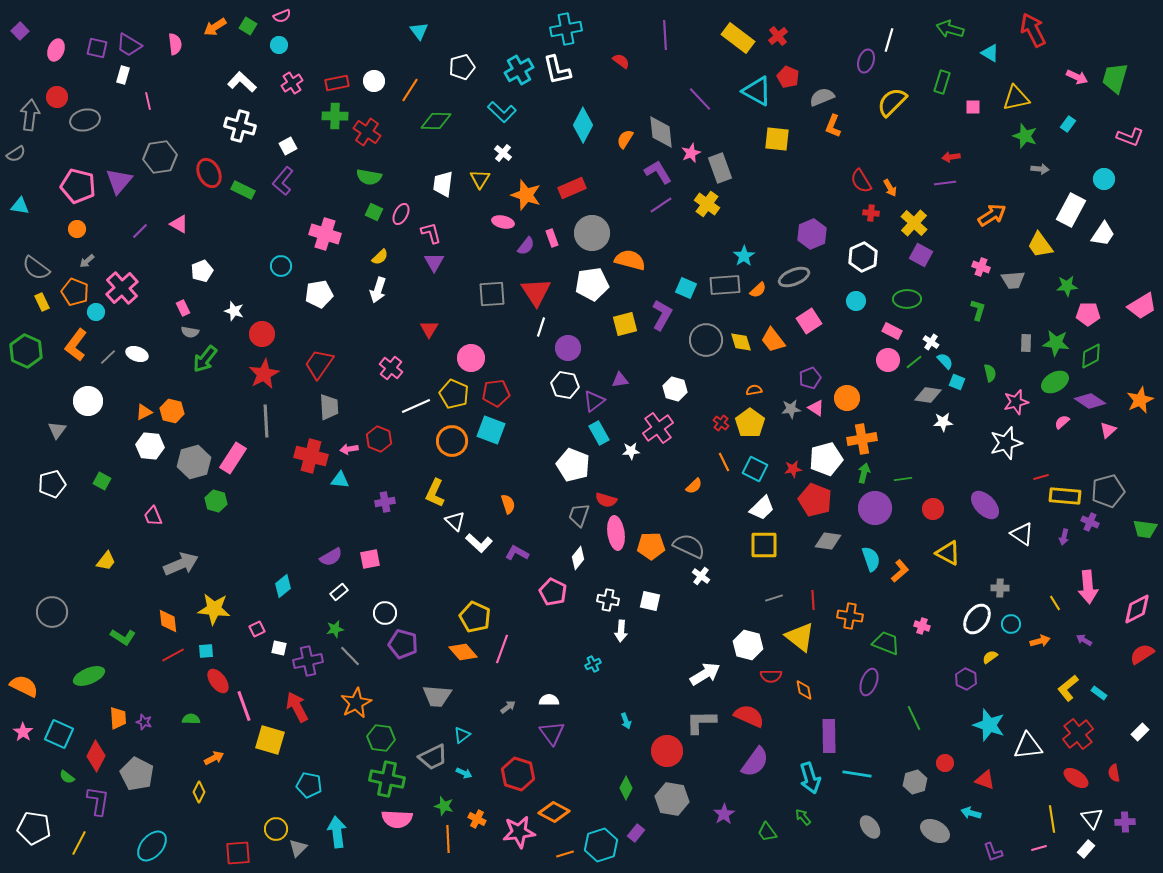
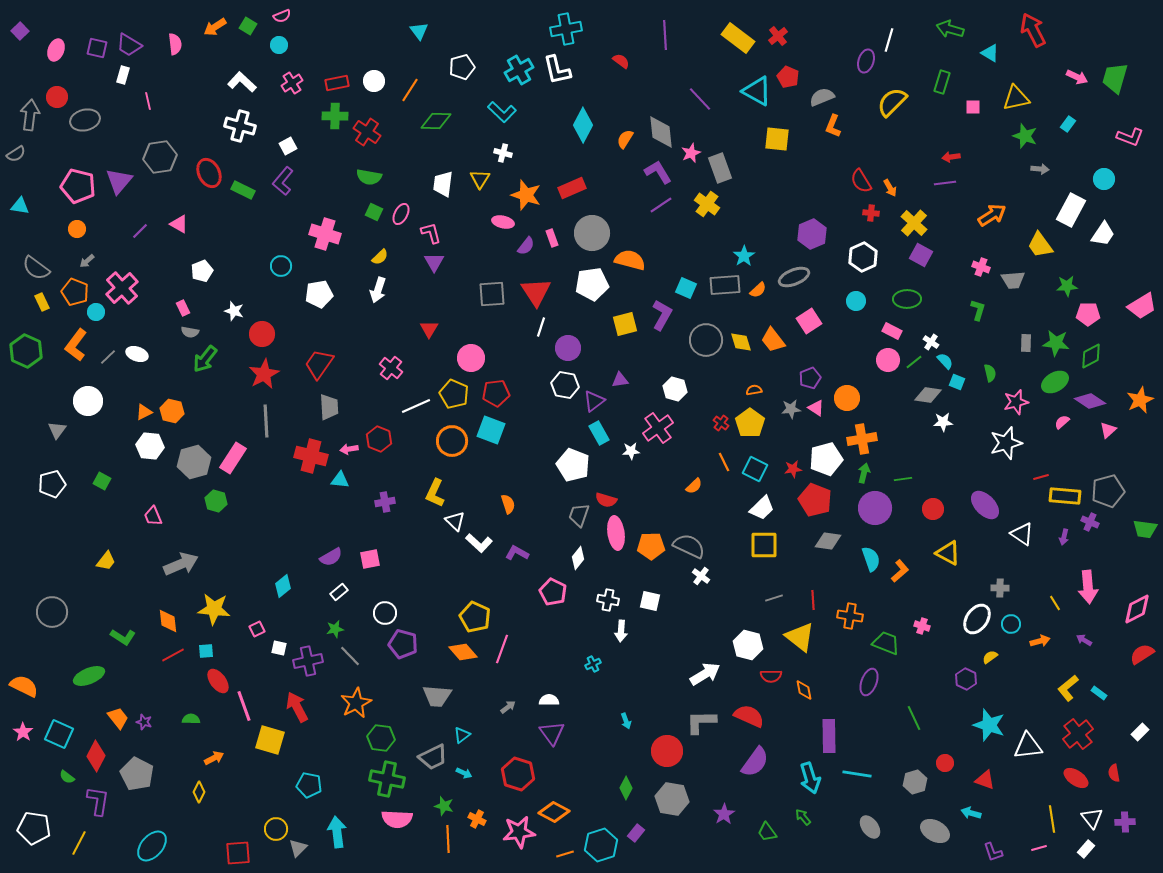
white cross at (503, 153): rotated 24 degrees counterclockwise
orange trapezoid at (118, 718): rotated 35 degrees counterclockwise
